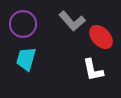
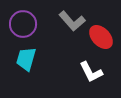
white L-shape: moved 2 px left, 2 px down; rotated 15 degrees counterclockwise
